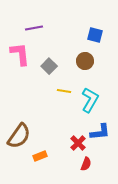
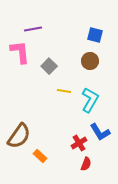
purple line: moved 1 px left, 1 px down
pink L-shape: moved 2 px up
brown circle: moved 5 px right
blue L-shape: rotated 65 degrees clockwise
red cross: moved 1 px right; rotated 14 degrees clockwise
orange rectangle: rotated 64 degrees clockwise
